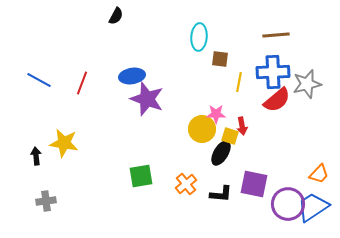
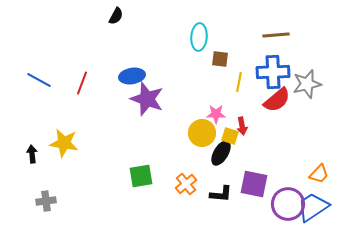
yellow circle: moved 4 px down
black arrow: moved 4 px left, 2 px up
